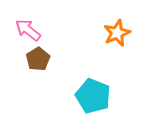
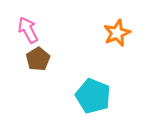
pink arrow: rotated 24 degrees clockwise
